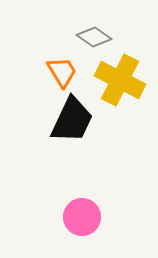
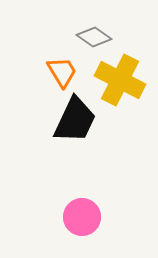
black trapezoid: moved 3 px right
